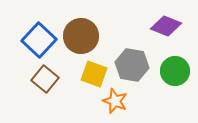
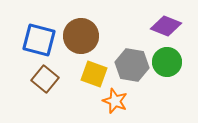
blue square: rotated 28 degrees counterclockwise
green circle: moved 8 px left, 9 px up
